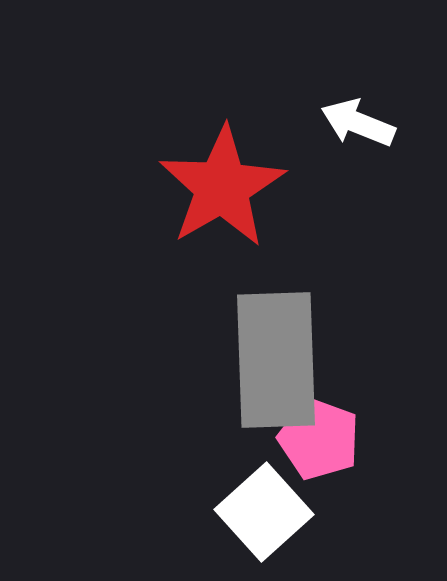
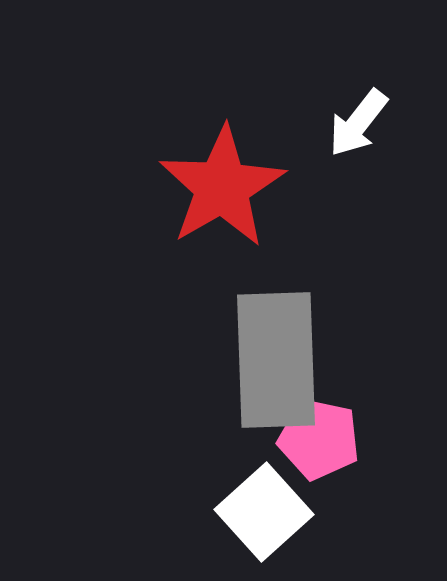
white arrow: rotated 74 degrees counterclockwise
pink pentagon: rotated 8 degrees counterclockwise
